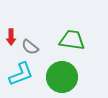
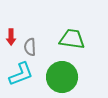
green trapezoid: moved 1 px up
gray semicircle: rotated 48 degrees clockwise
